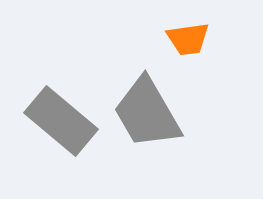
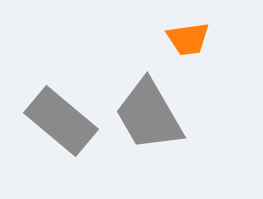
gray trapezoid: moved 2 px right, 2 px down
